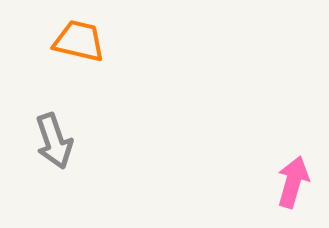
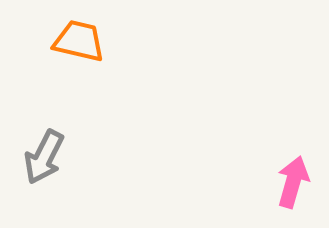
gray arrow: moved 10 px left, 16 px down; rotated 46 degrees clockwise
